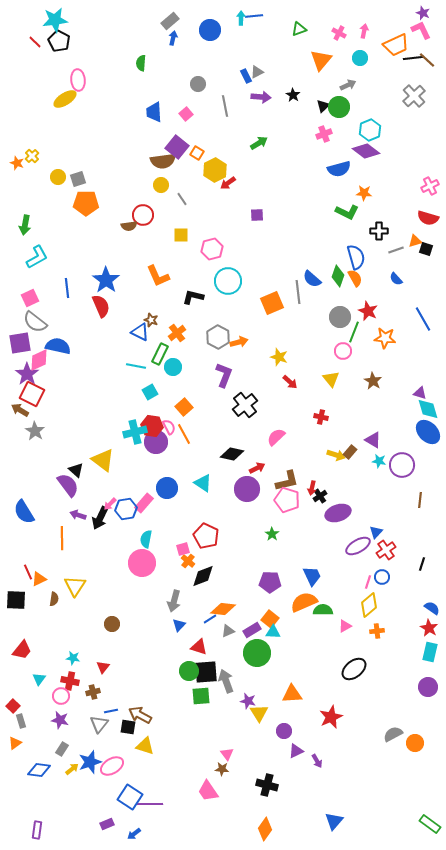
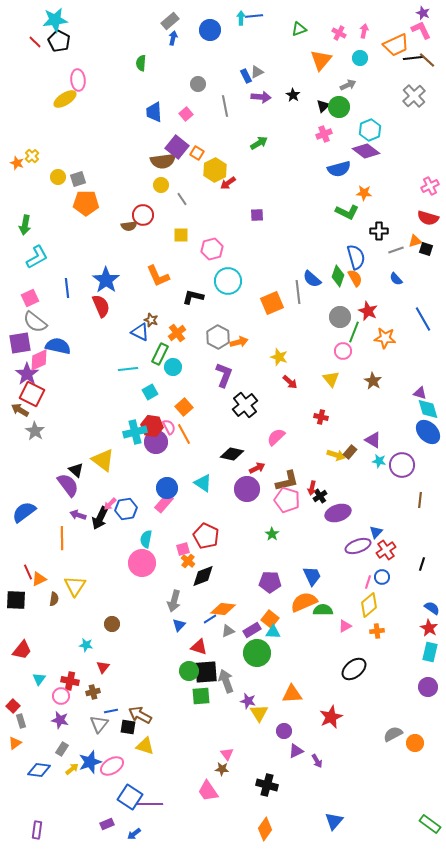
cyan line at (136, 366): moved 8 px left, 3 px down; rotated 18 degrees counterclockwise
pink rectangle at (144, 503): moved 20 px right
blue semicircle at (24, 512): rotated 85 degrees clockwise
purple ellipse at (358, 546): rotated 10 degrees clockwise
cyan star at (73, 658): moved 13 px right, 13 px up
